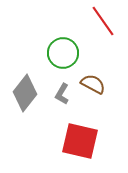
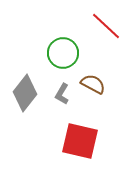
red line: moved 3 px right, 5 px down; rotated 12 degrees counterclockwise
